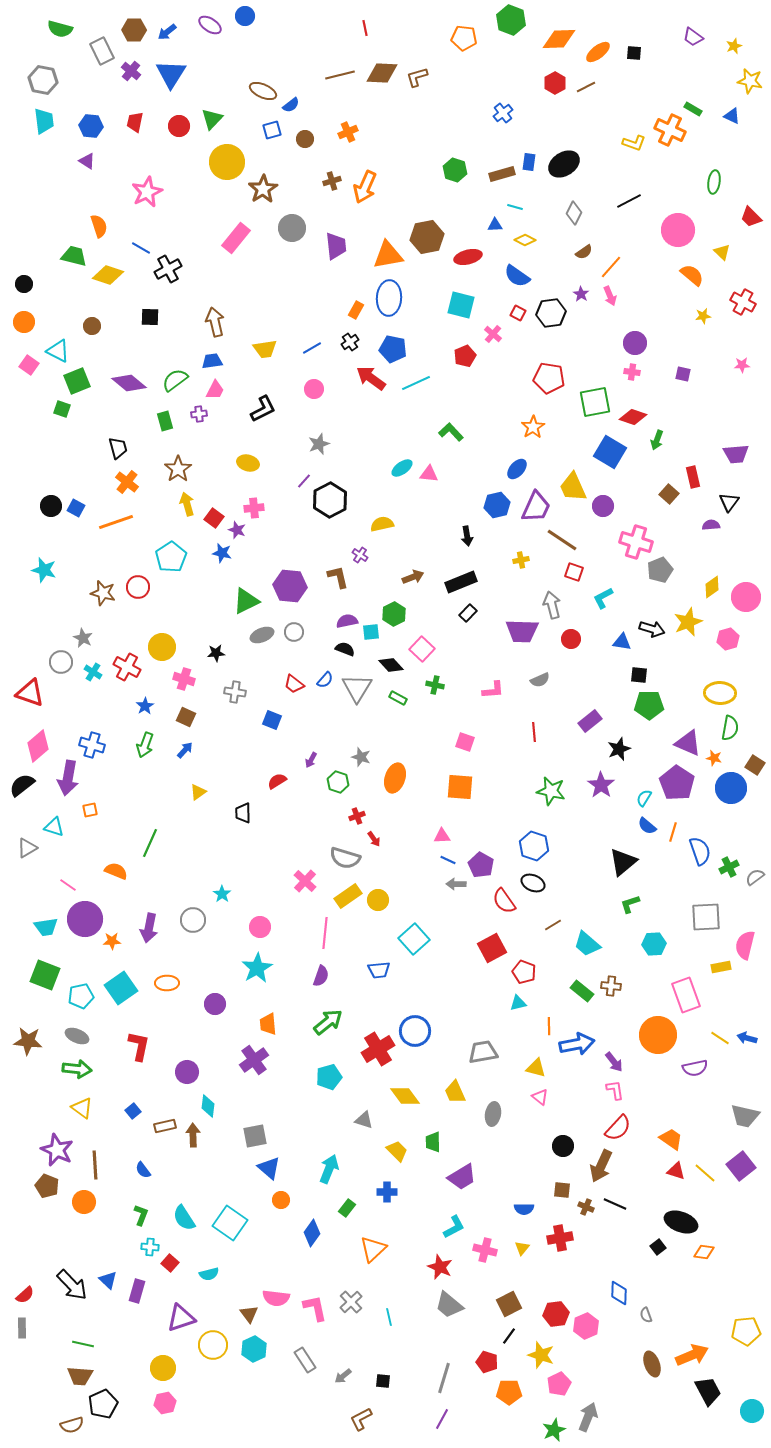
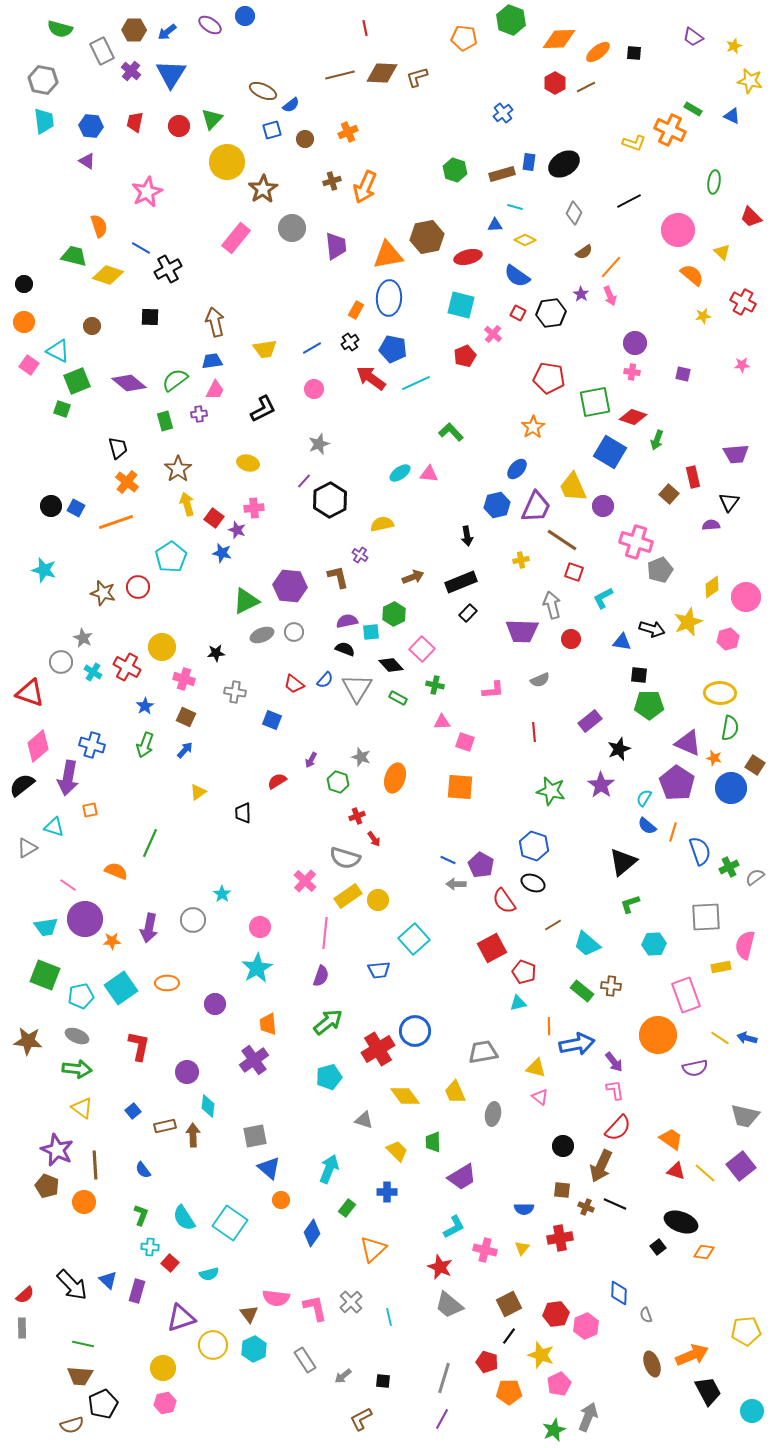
cyan ellipse at (402, 468): moved 2 px left, 5 px down
pink triangle at (442, 836): moved 114 px up
